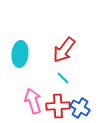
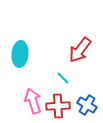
red arrow: moved 16 px right
blue cross: moved 7 px right, 3 px up
